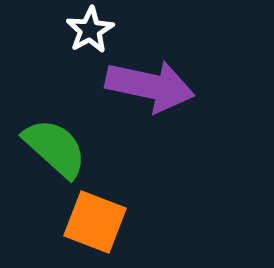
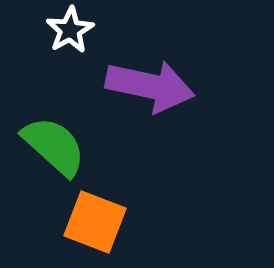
white star: moved 20 px left
green semicircle: moved 1 px left, 2 px up
